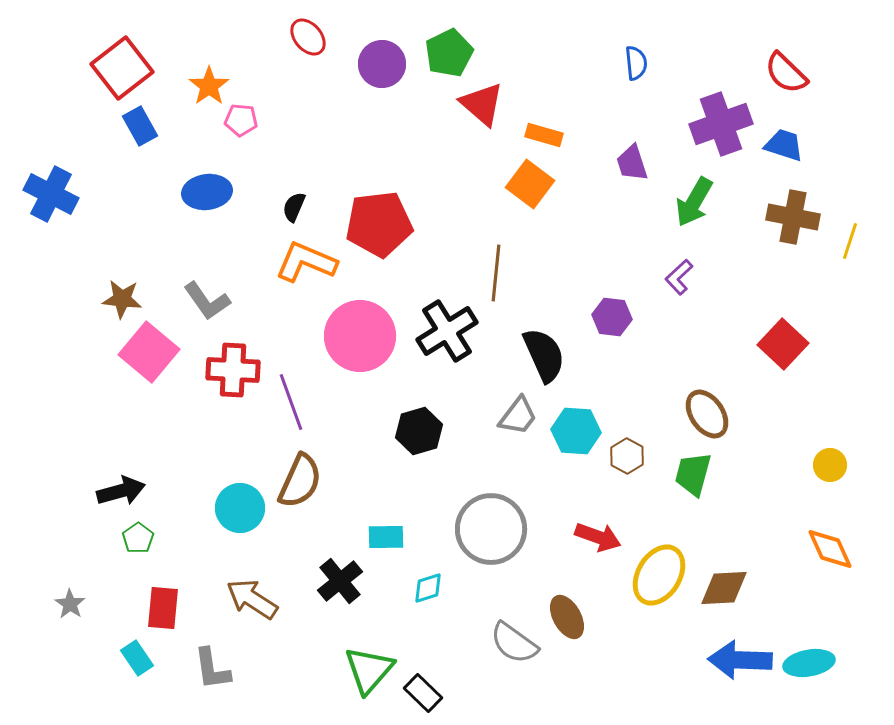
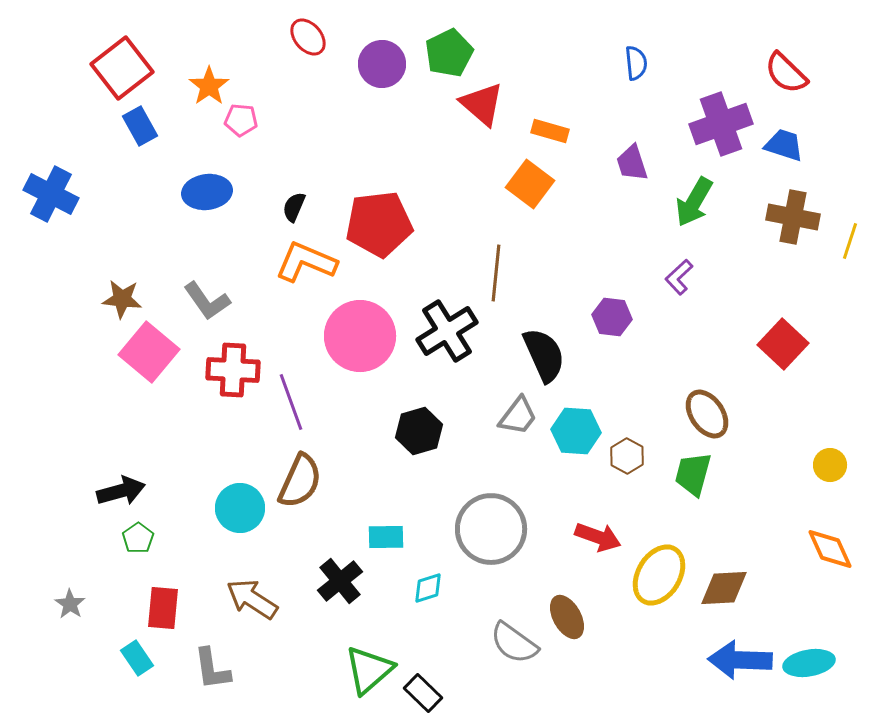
orange rectangle at (544, 135): moved 6 px right, 4 px up
green triangle at (369, 670): rotated 8 degrees clockwise
